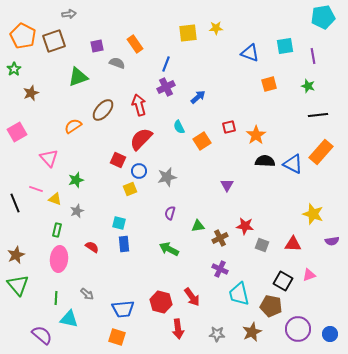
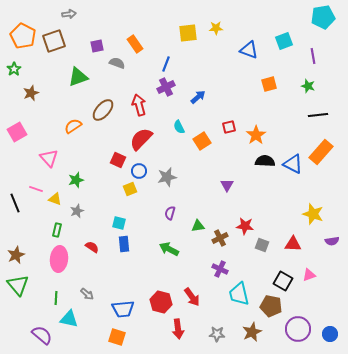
cyan square at (285, 46): moved 1 px left, 5 px up; rotated 12 degrees counterclockwise
blue triangle at (250, 53): moved 1 px left, 3 px up
